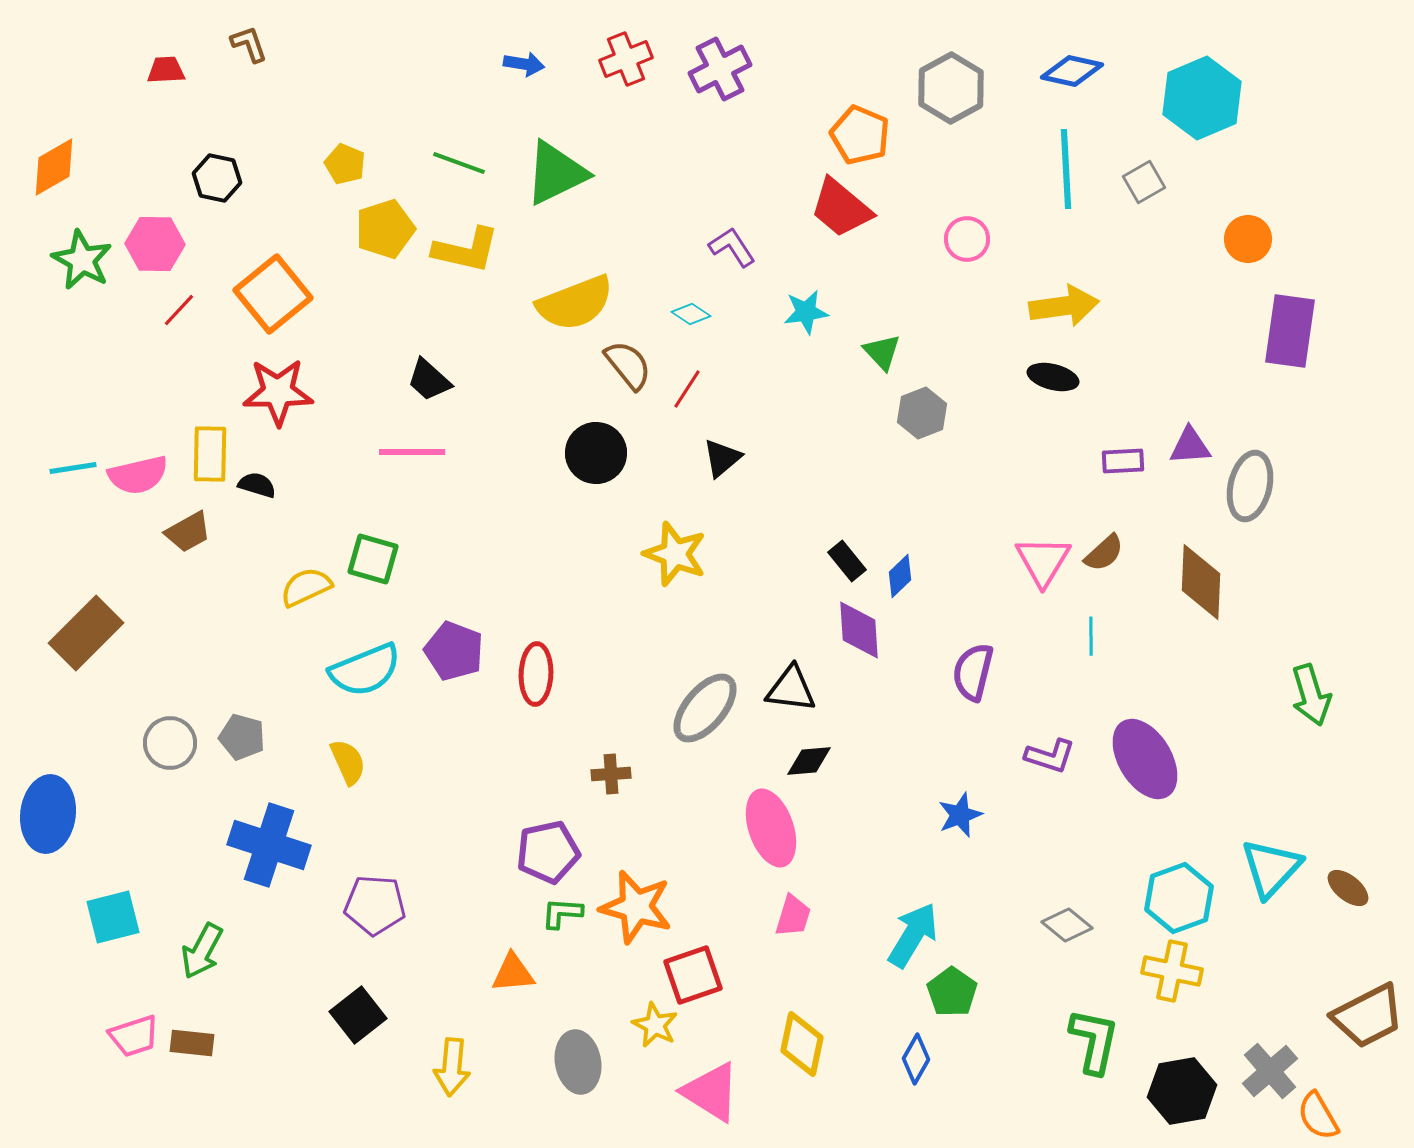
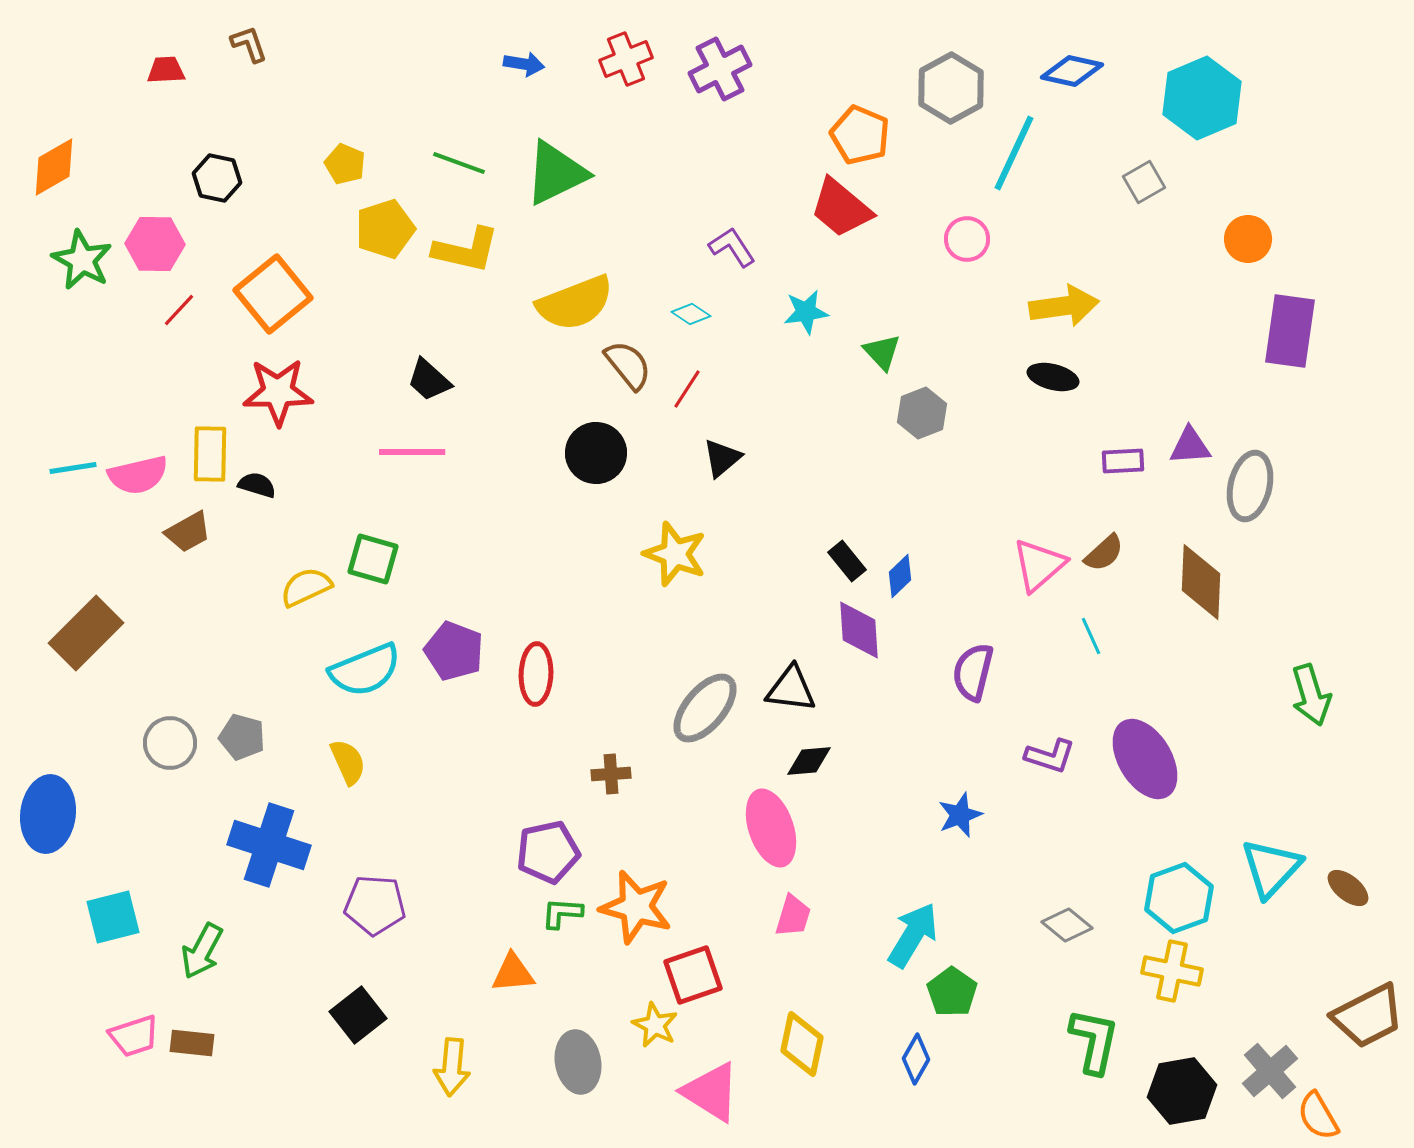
cyan line at (1066, 169): moved 52 px left, 16 px up; rotated 28 degrees clockwise
pink triangle at (1043, 561): moved 4 px left, 4 px down; rotated 18 degrees clockwise
cyan line at (1091, 636): rotated 24 degrees counterclockwise
